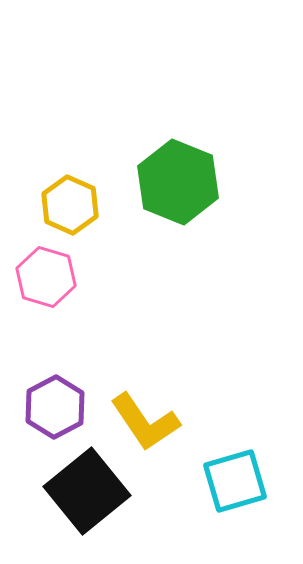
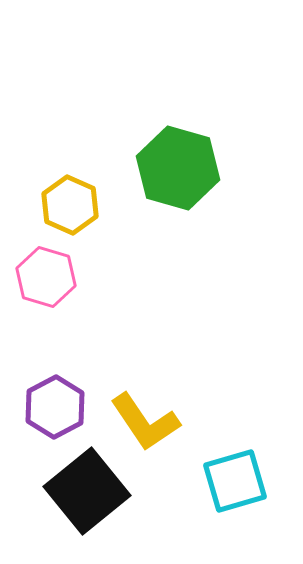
green hexagon: moved 14 px up; rotated 6 degrees counterclockwise
